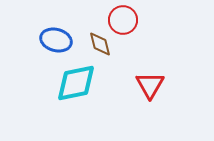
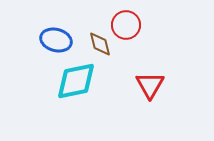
red circle: moved 3 px right, 5 px down
cyan diamond: moved 2 px up
